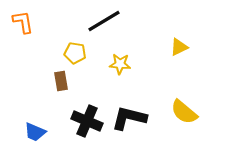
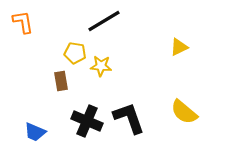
yellow star: moved 19 px left, 2 px down
black L-shape: rotated 57 degrees clockwise
